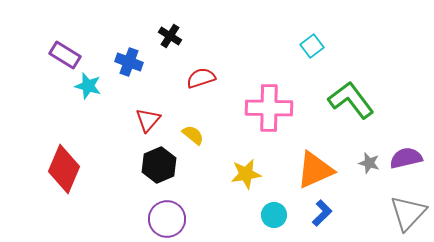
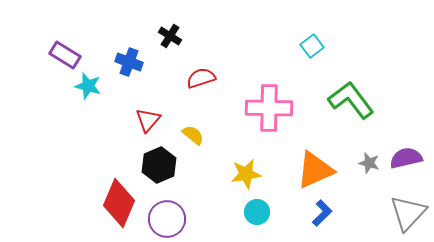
red diamond: moved 55 px right, 34 px down
cyan circle: moved 17 px left, 3 px up
